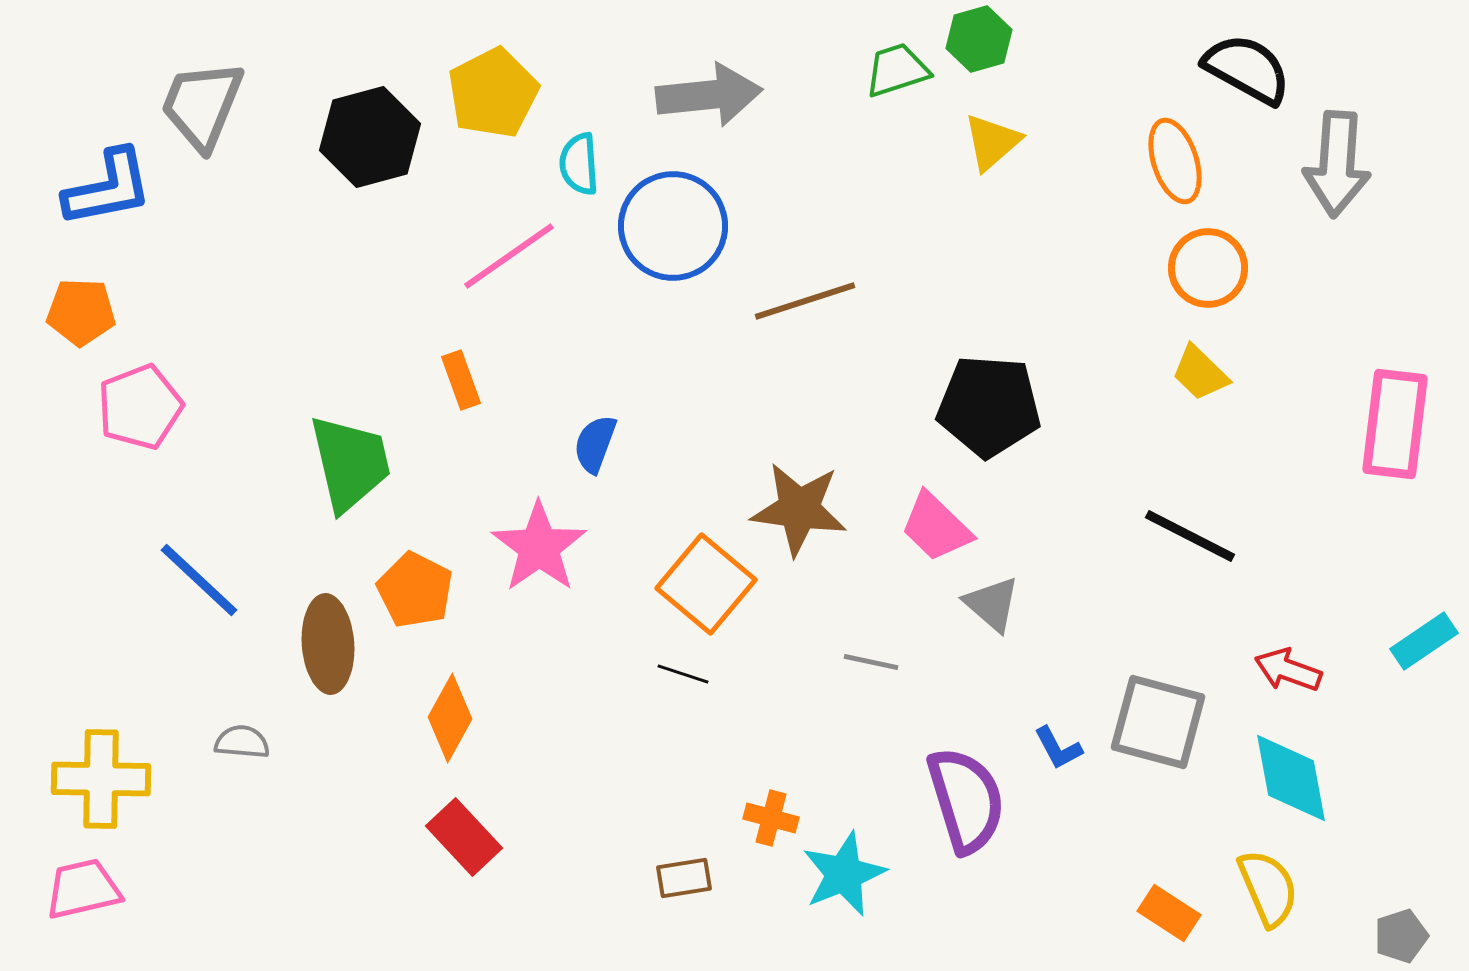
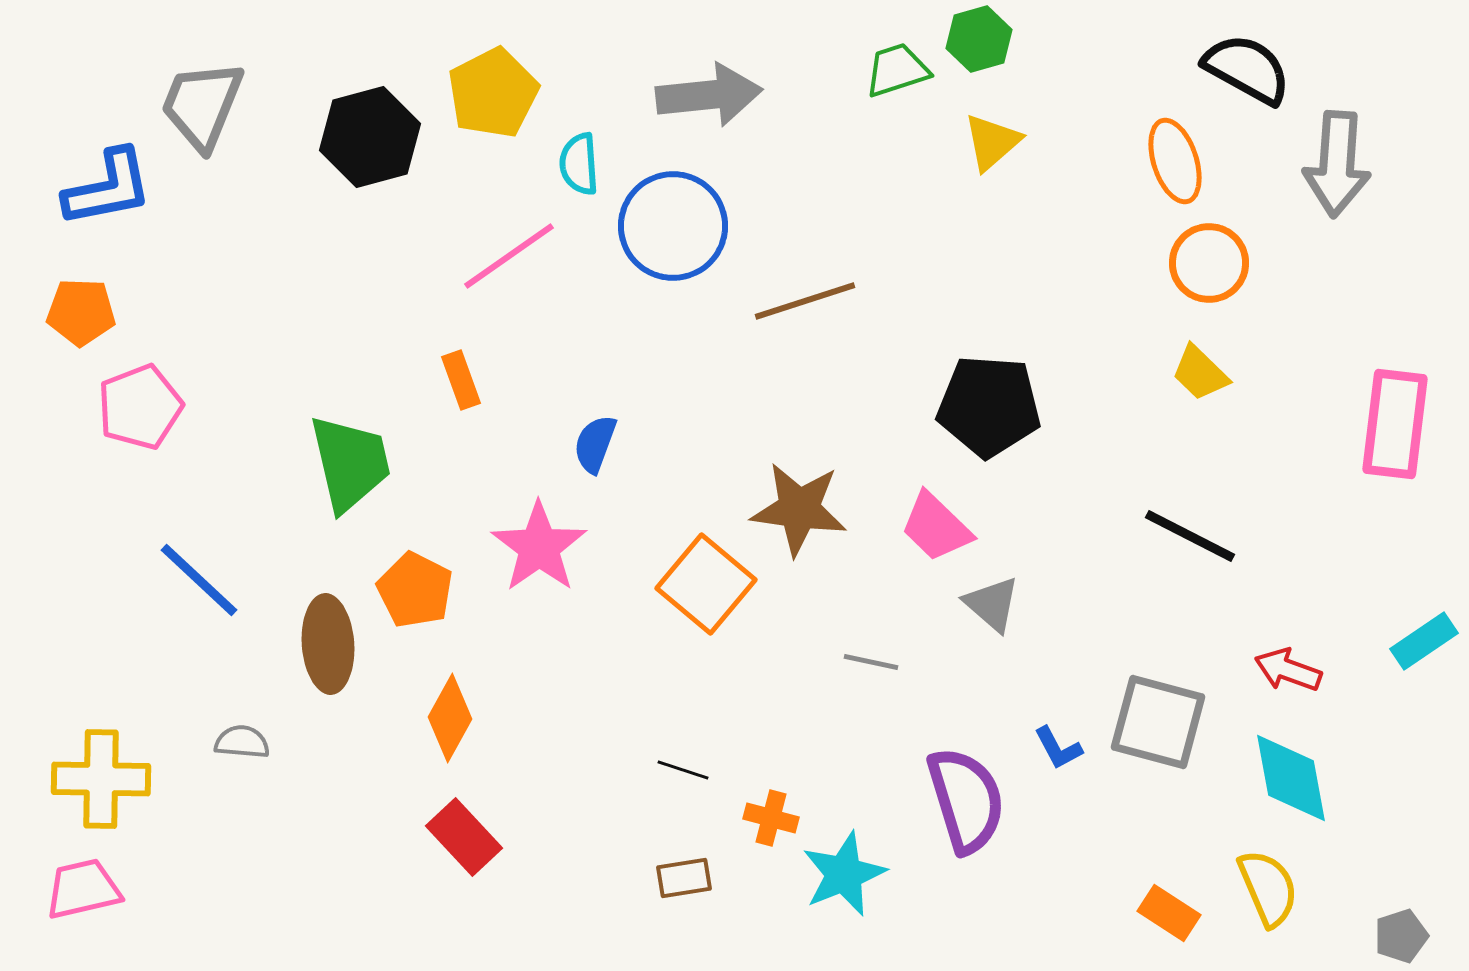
orange circle at (1208, 268): moved 1 px right, 5 px up
black line at (683, 674): moved 96 px down
